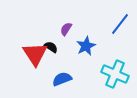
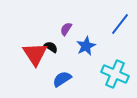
blue semicircle: rotated 12 degrees counterclockwise
